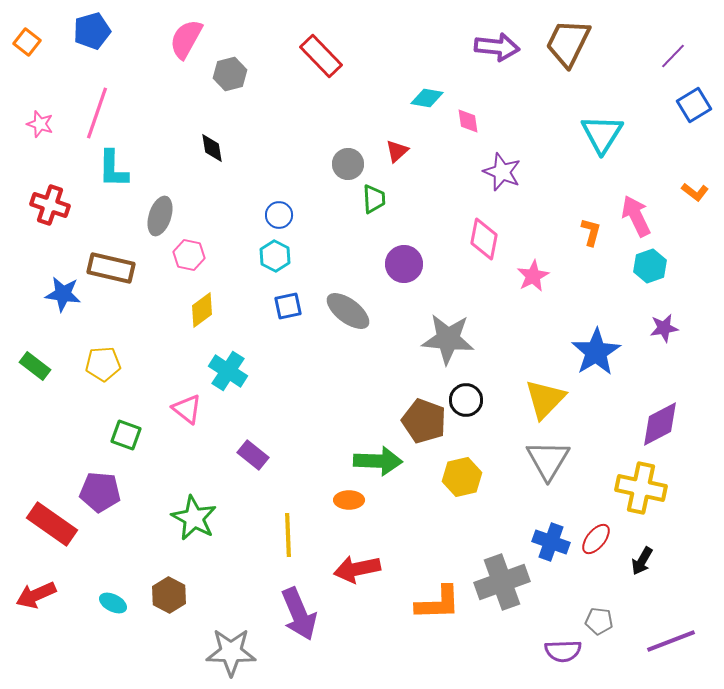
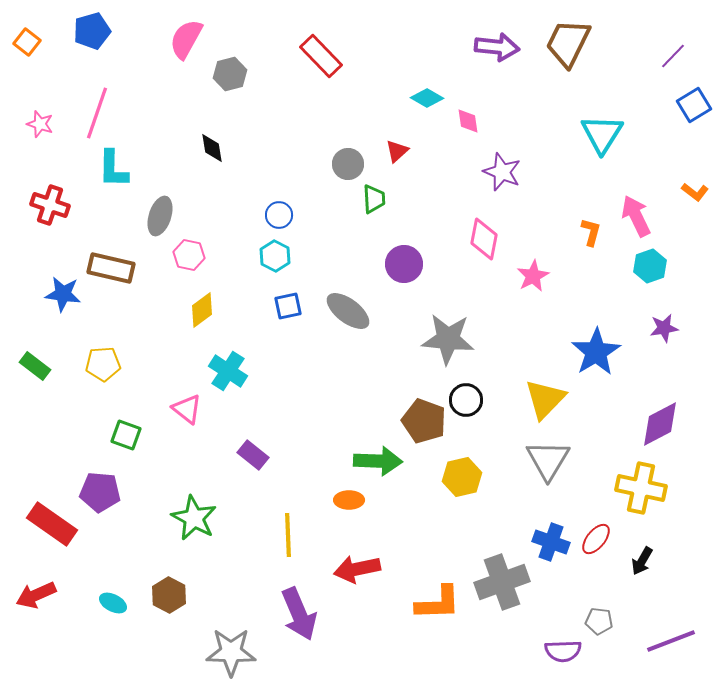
cyan diamond at (427, 98): rotated 20 degrees clockwise
